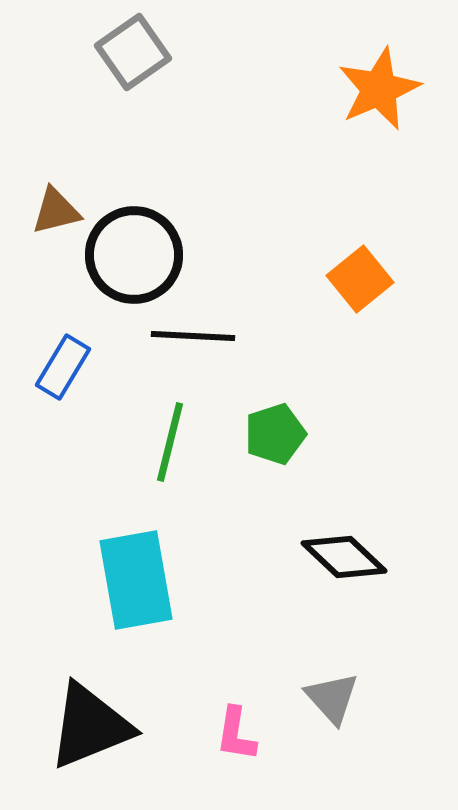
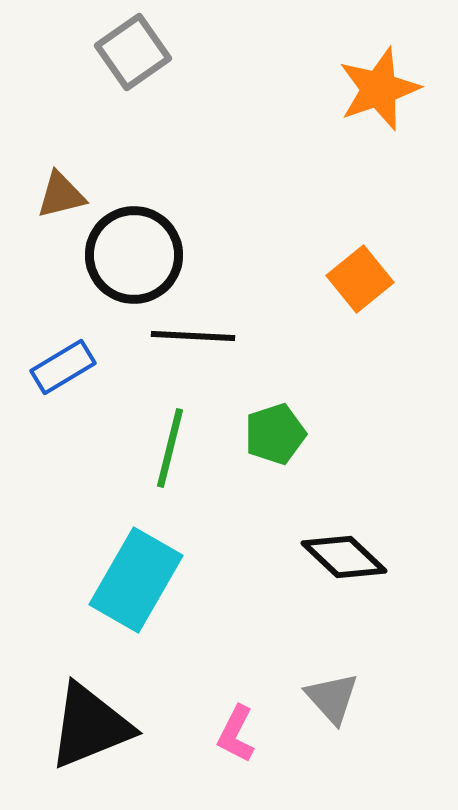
orange star: rotated 4 degrees clockwise
brown triangle: moved 5 px right, 16 px up
blue rectangle: rotated 28 degrees clockwise
green line: moved 6 px down
cyan rectangle: rotated 40 degrees clockwise
pink L-shape: rotated 18 degrees clockwise
